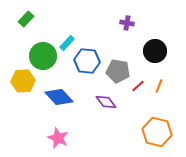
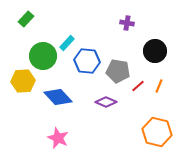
blue diamond: moved 1 px left
purple diamond: rotated 30 degrees counterclockwise
